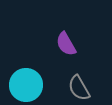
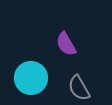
cyan circle: moved 5 px right, 7 px up
